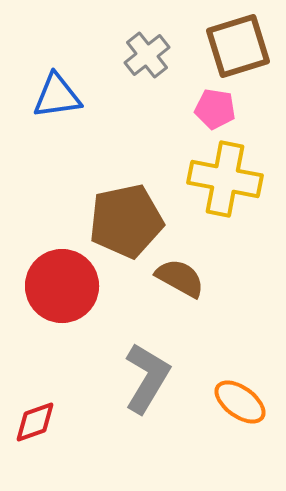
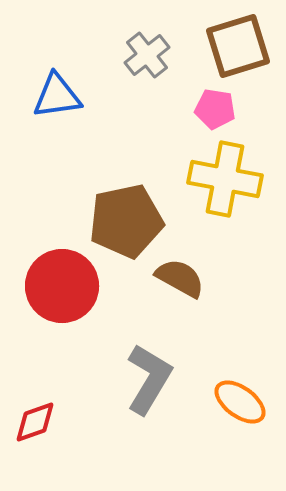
gray L-shape: moved 2 px right, 1 px down
